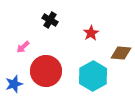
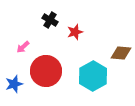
red star: moved 16 px left, 1 px up; rotated 14 degrees clockwise
